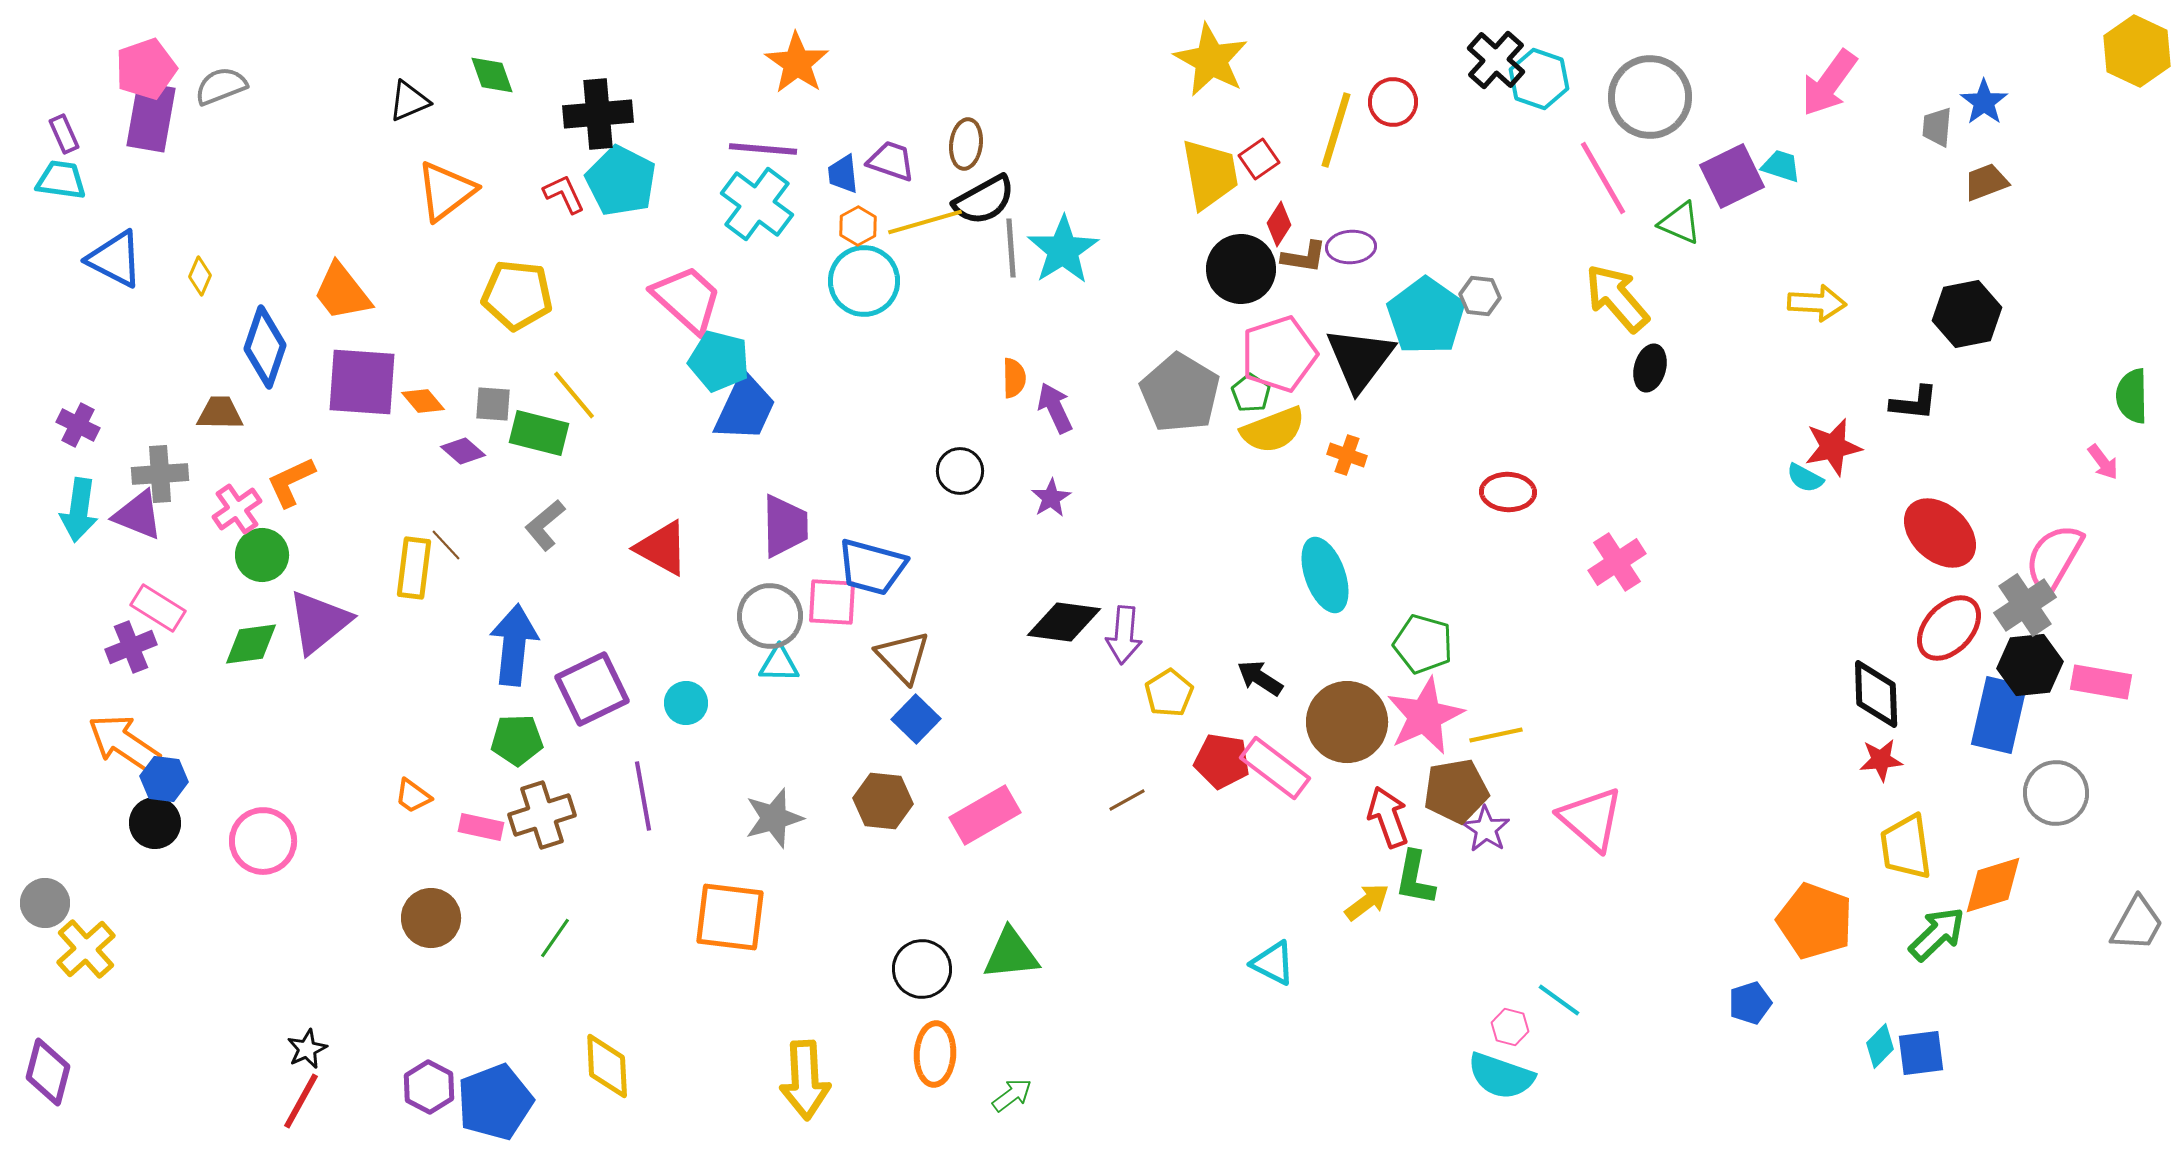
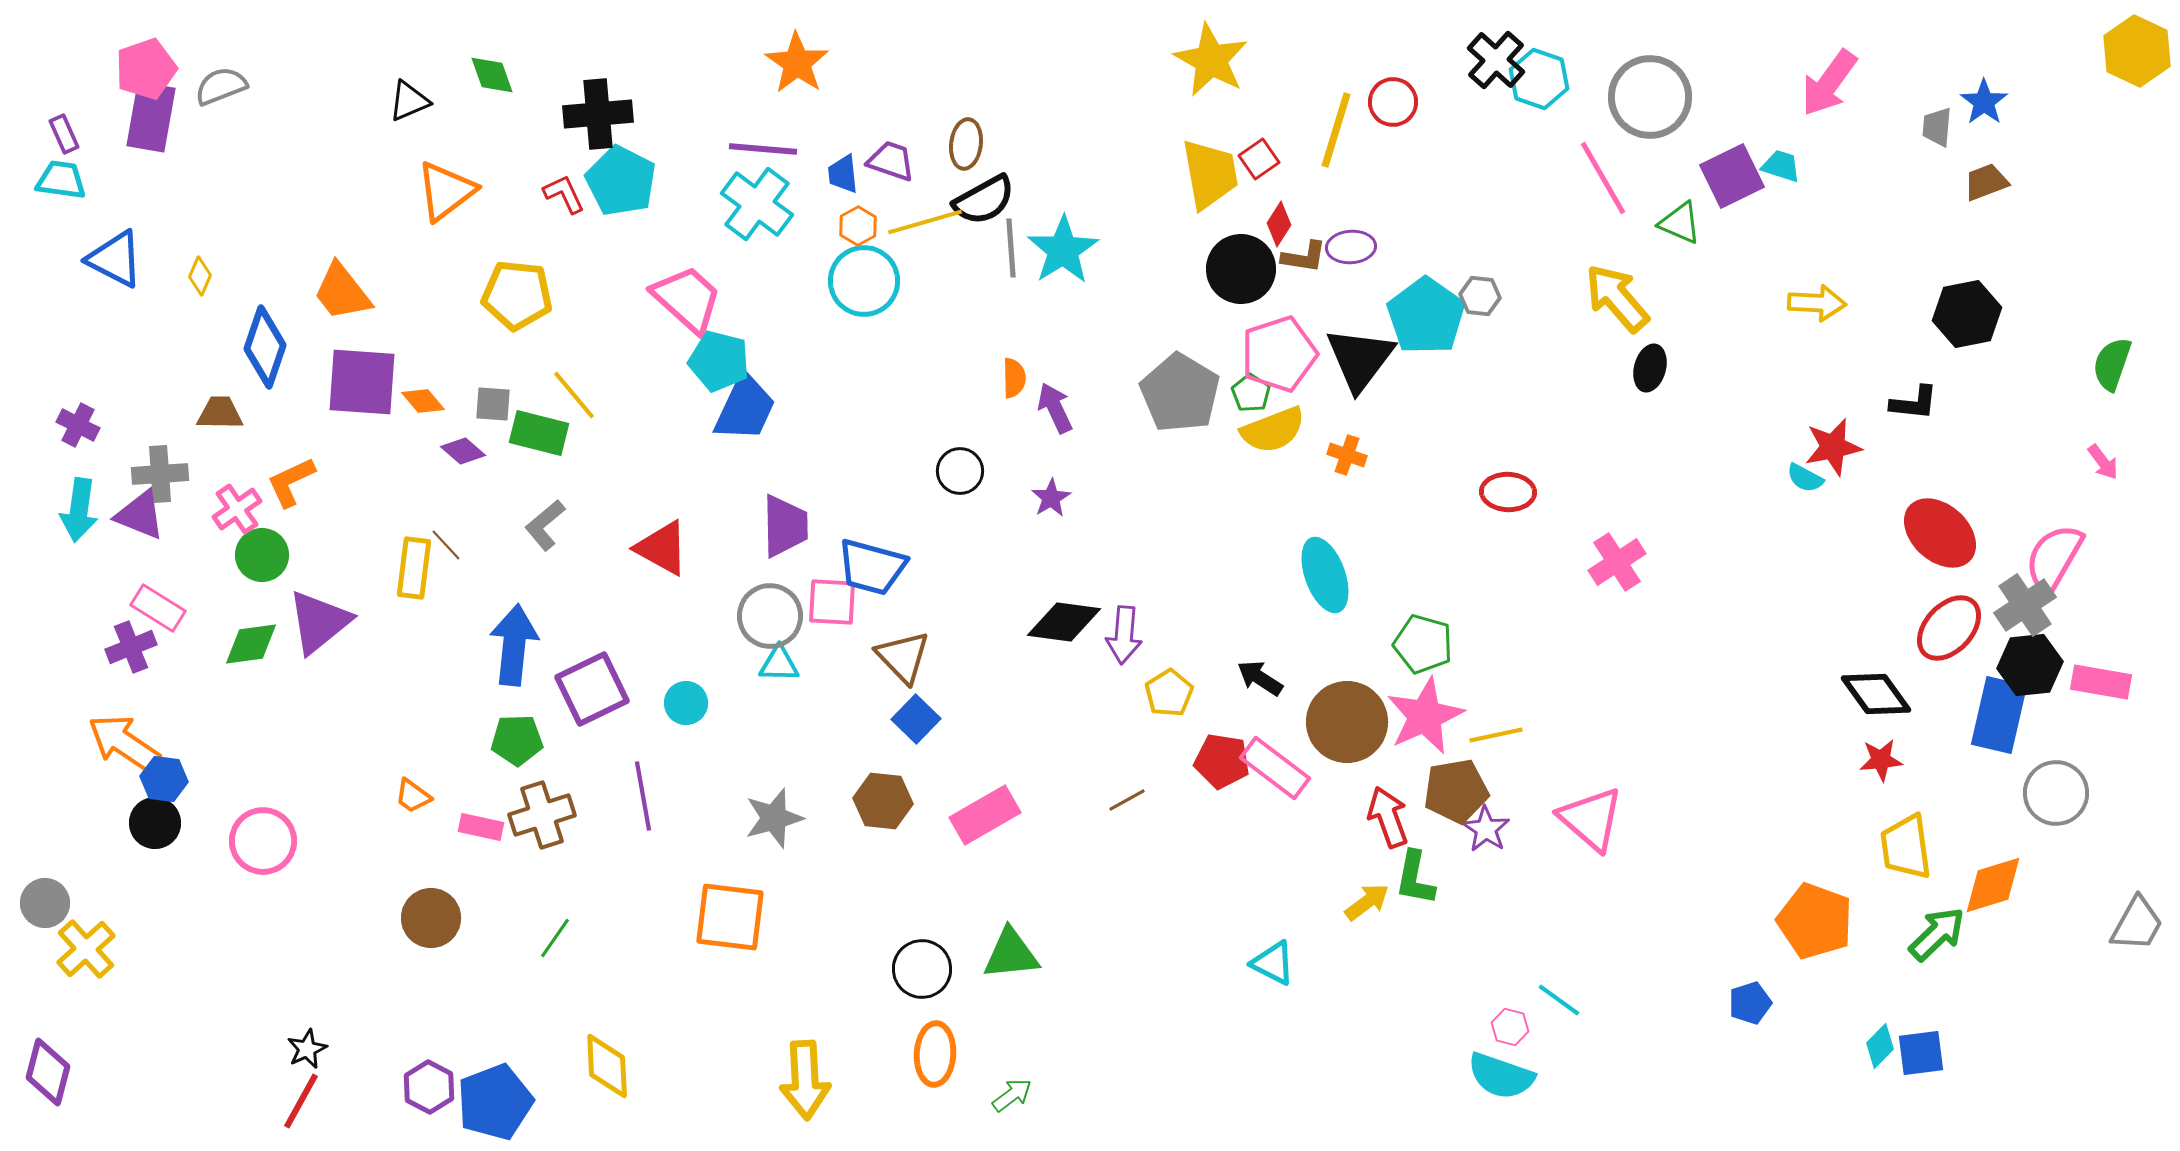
green semicircle at (2132, 396): moved 20 px left, 32 px up; rotated 20 degrees clockwise
purple triangle at (138, 515): moved 2 px right
black diamond at (1876, 694): rotated 34 degrees counterclockwise
